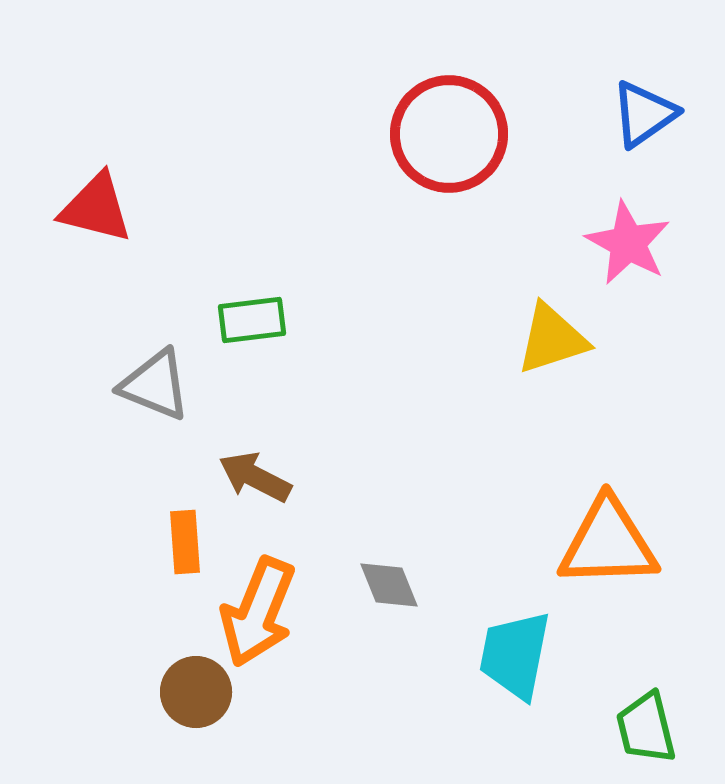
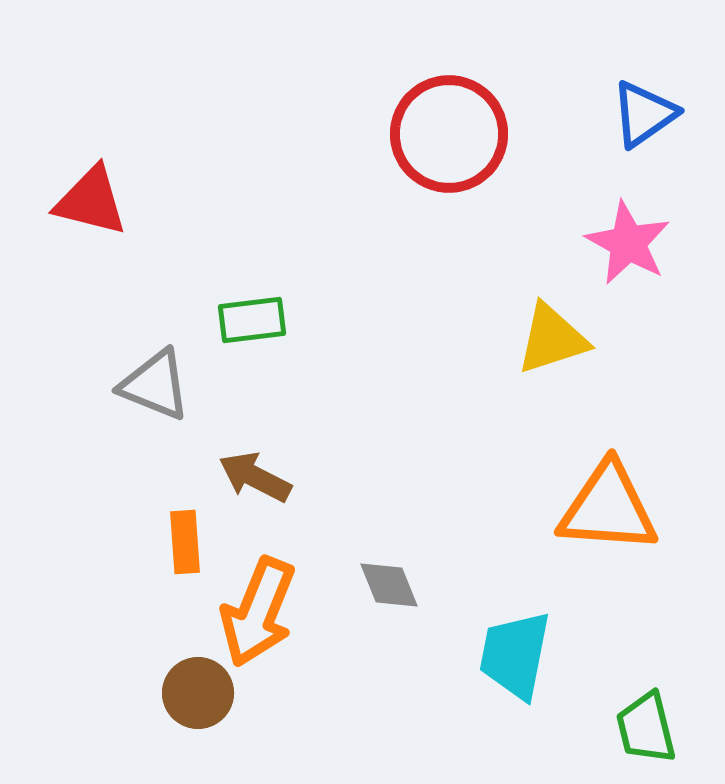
red triangle: moved 5 px left, 7 px up
orange triangle: moved 35 px up; rotated 6 degrees clockwise
brown circle: moved 2 px right, 1 px down
